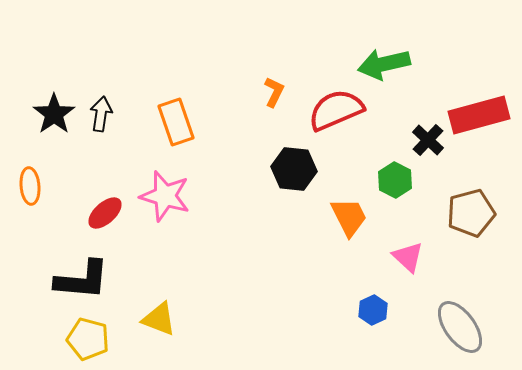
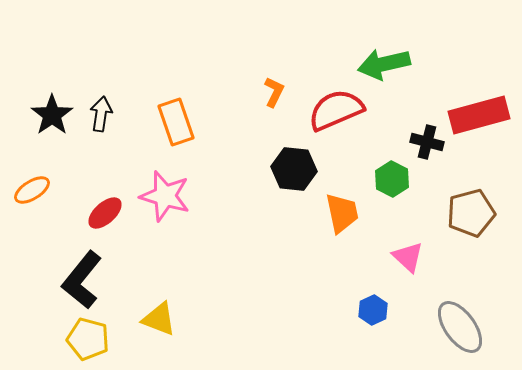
black star: moved 2 px left, 1 px down
black cross: moved 1 px left, 2 px down; rotated 28 degrees counterclockwise
green hexagon: moved 3 px left, 1 px up
orange ellipse: moved 2 px right, 4 px down; rotated 63 degrees clockwise
orange trapezoid: moved 7 px left, 4 px up; rotated 15 degrees clockwise
black L-shape: rotated 124 degrees clockwise
